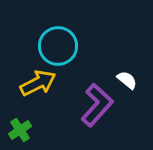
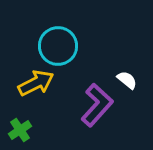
yellow arrow: moved 2 px left
